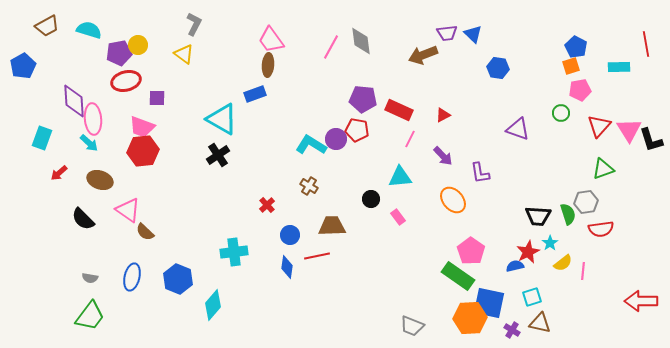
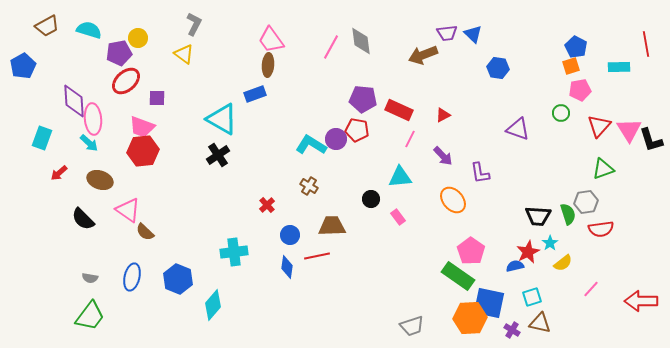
yellow circle at (138, 45): moved 7 px up
red ellipse at (126, 81): rotated 28 degrees counterclockwise
pink line at (583, 271): moved 8 px right, 18 px down; rotated 36 degrees clockwise
gray trapezoid at (412, 326): rotated 40 degrees counterclockwise
